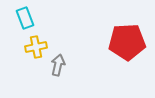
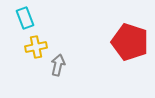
red pentagon: moved 3 px right; rotated 21 degrees clockwise
